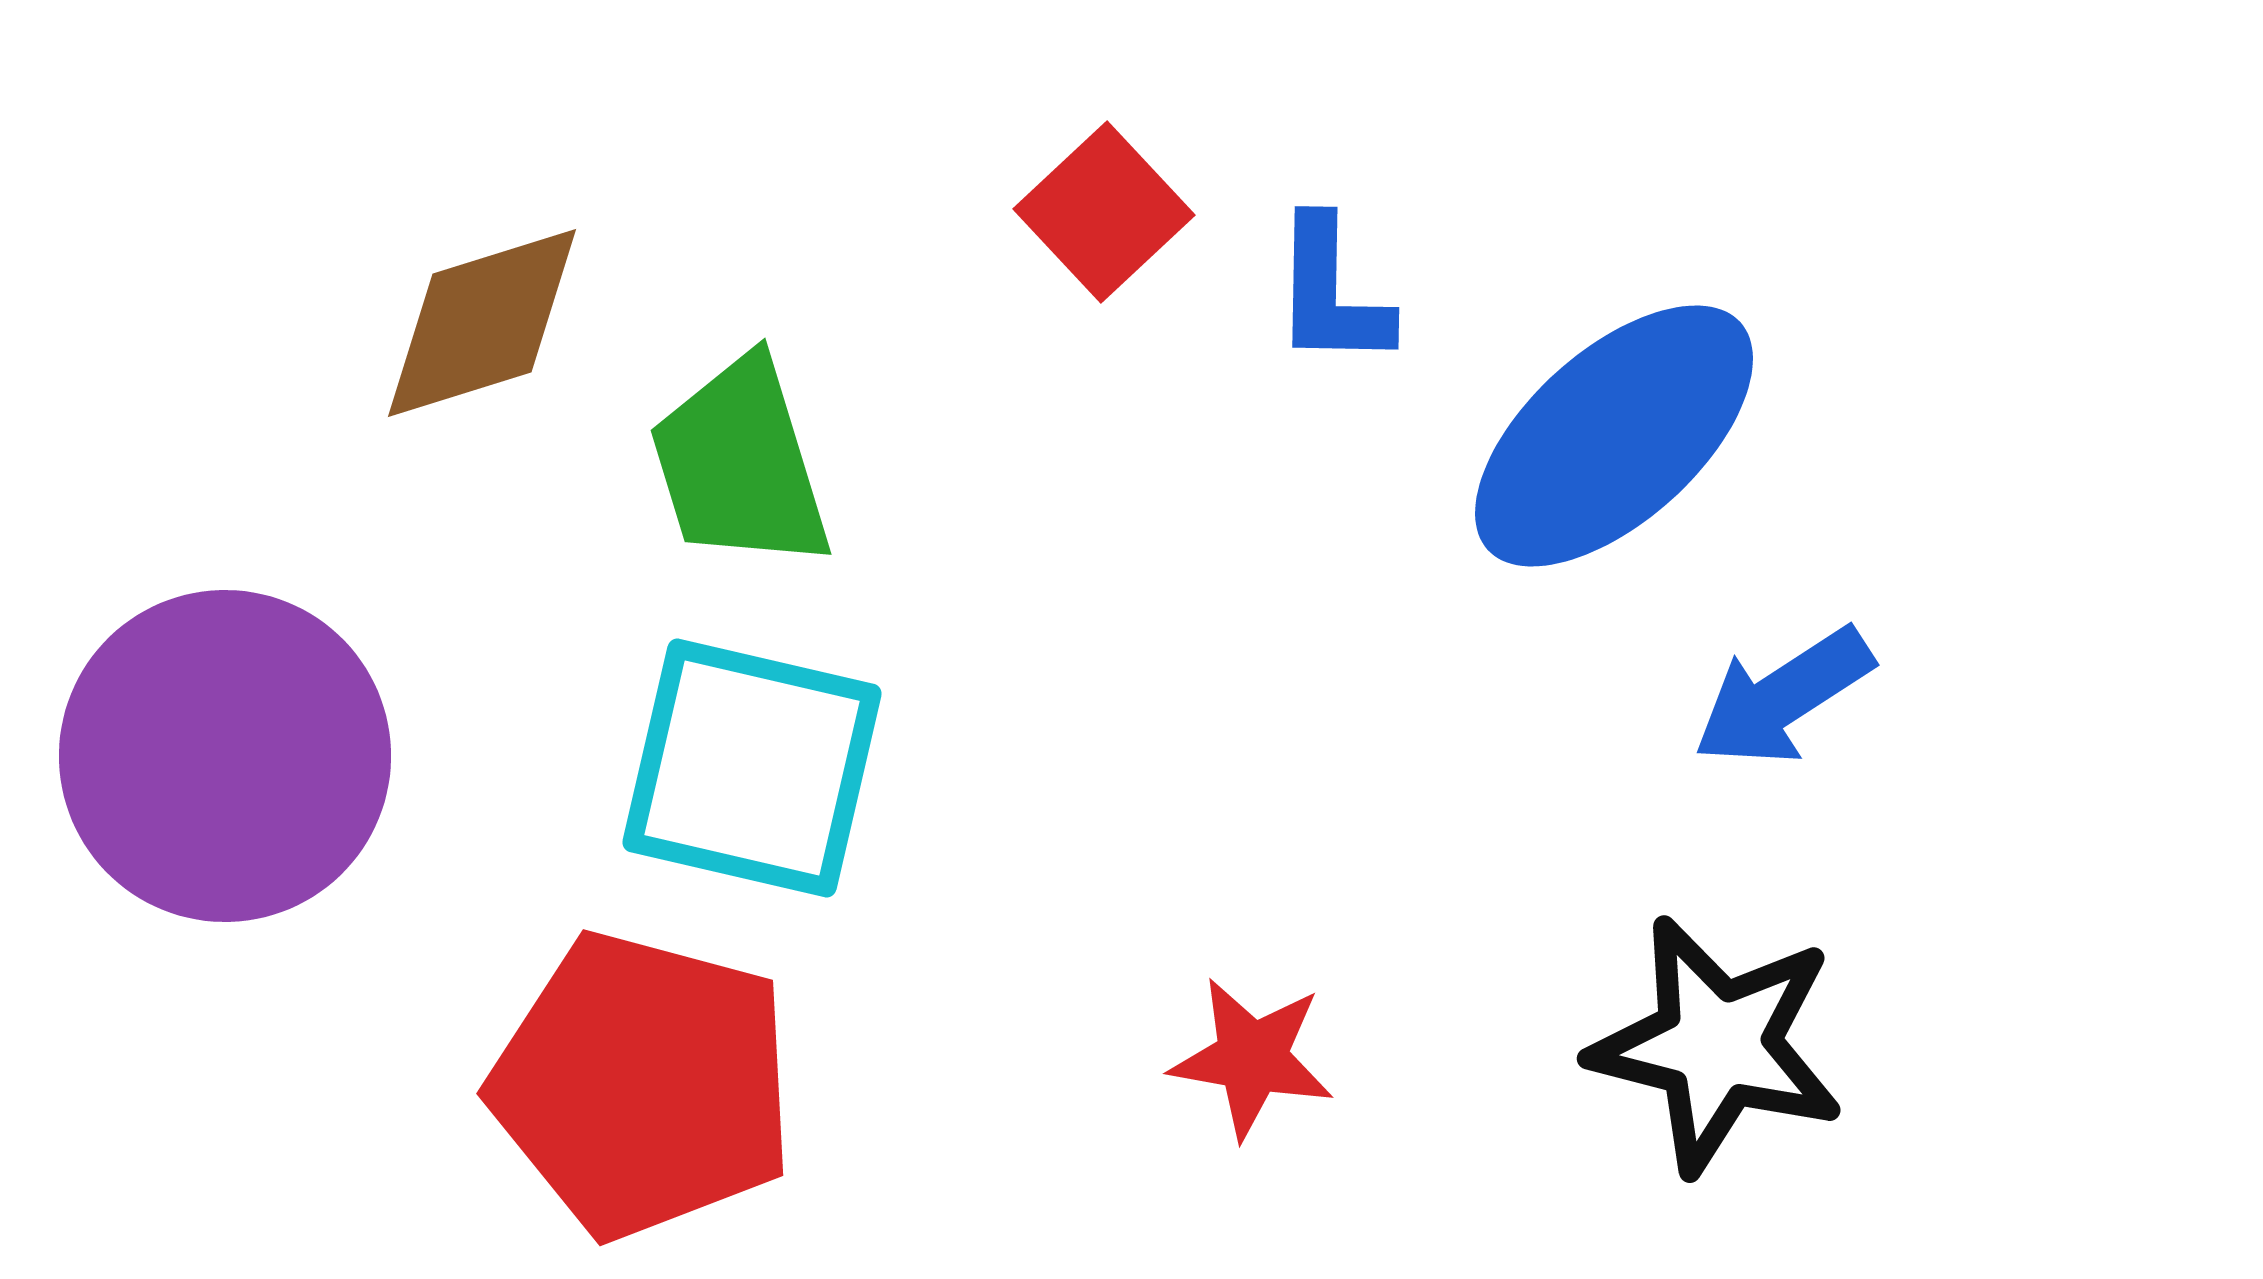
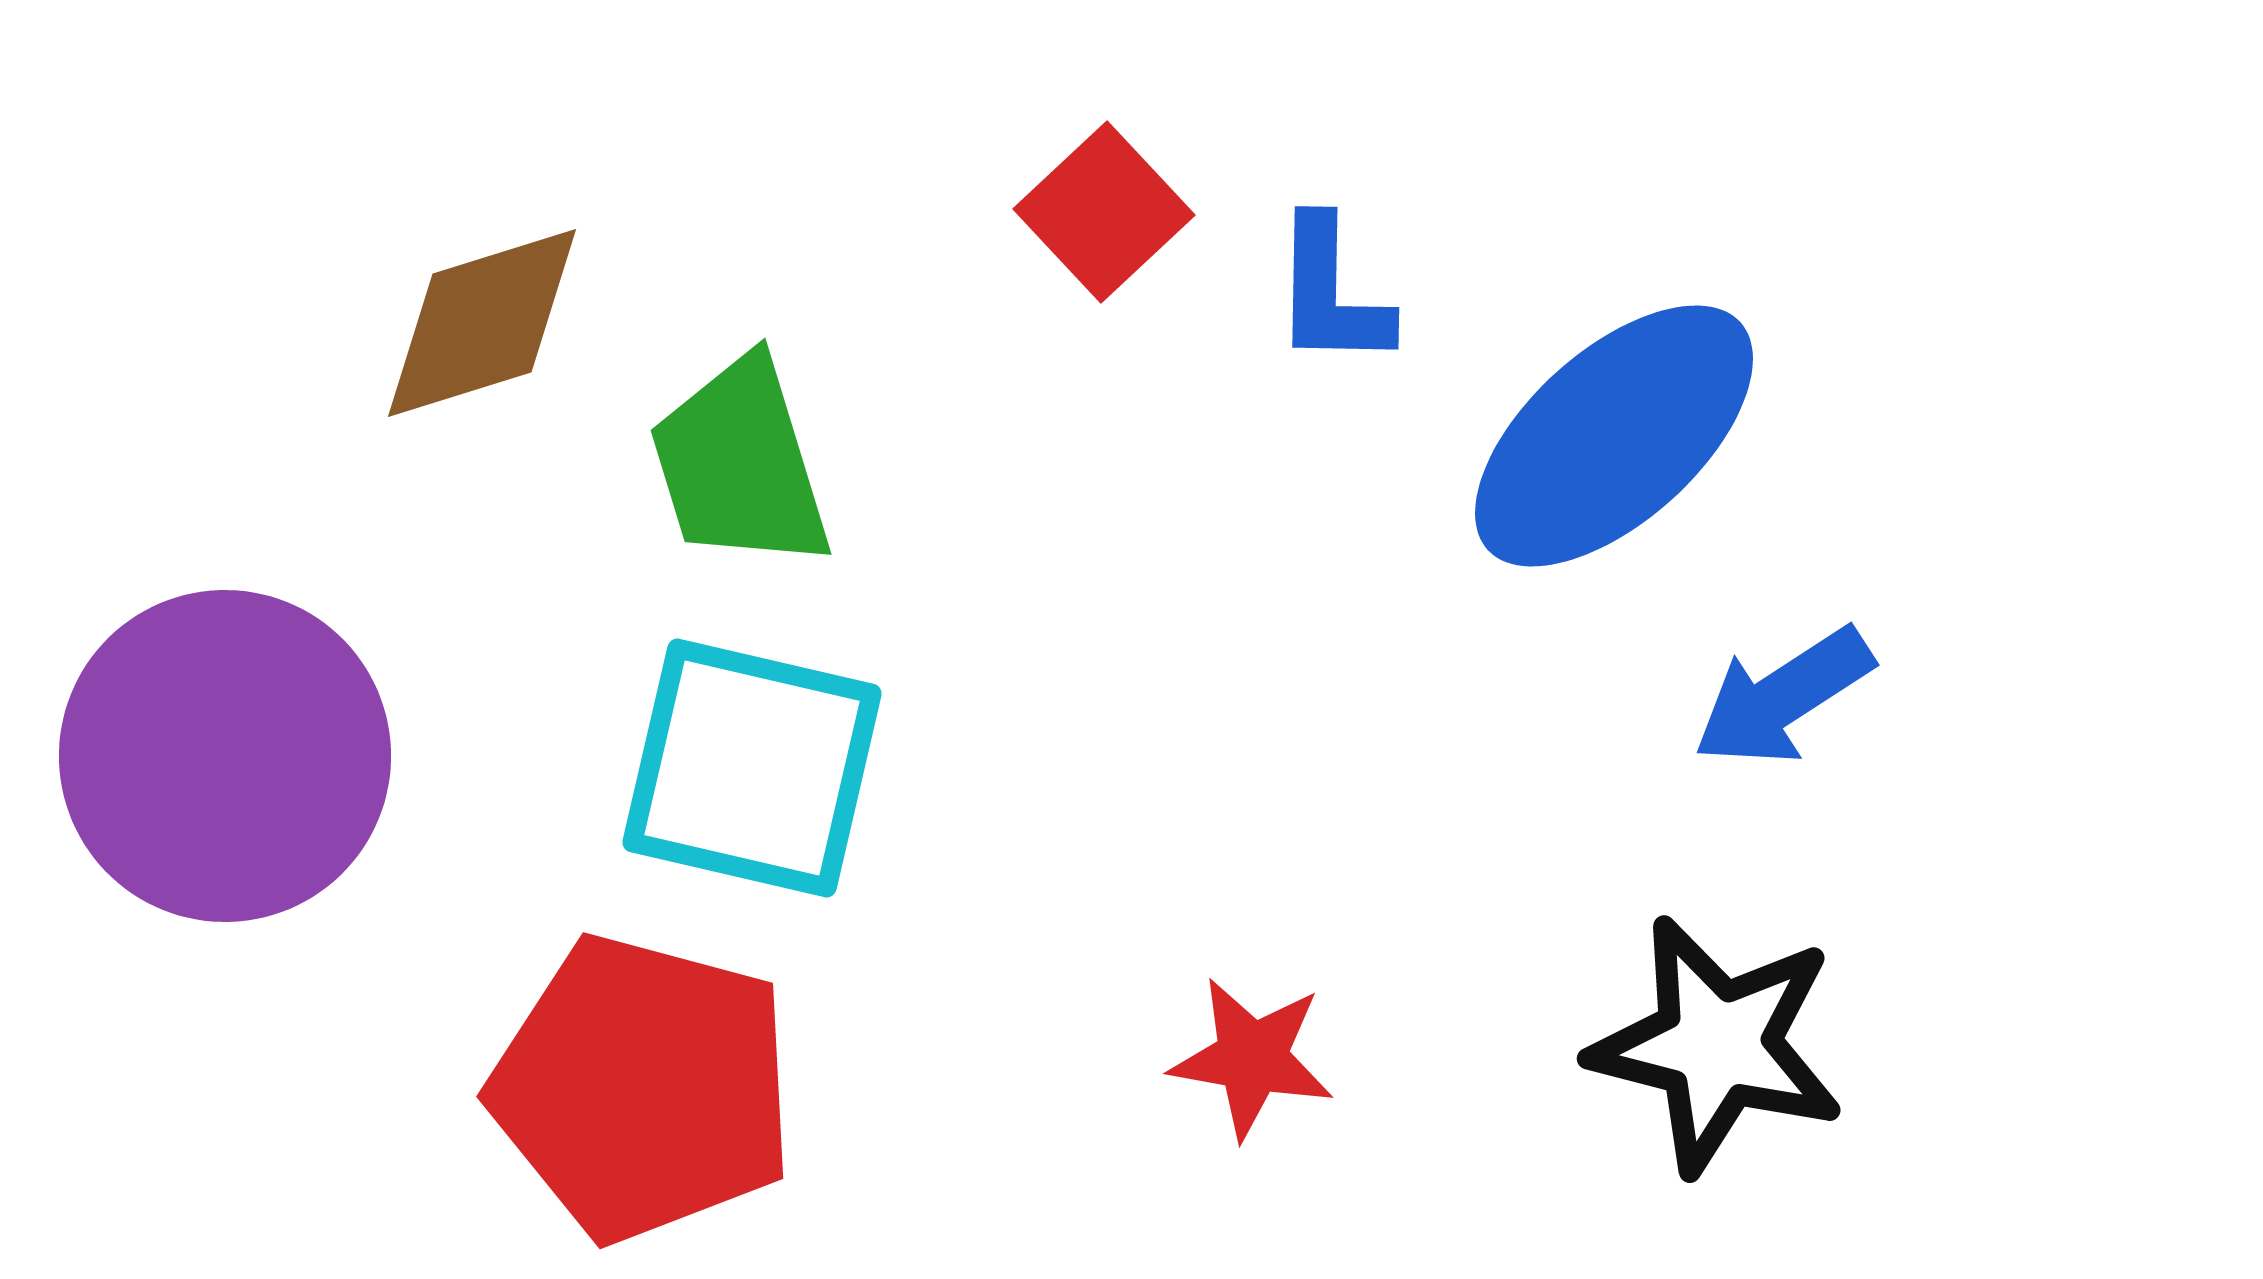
red pentagon: moved 3 px down
